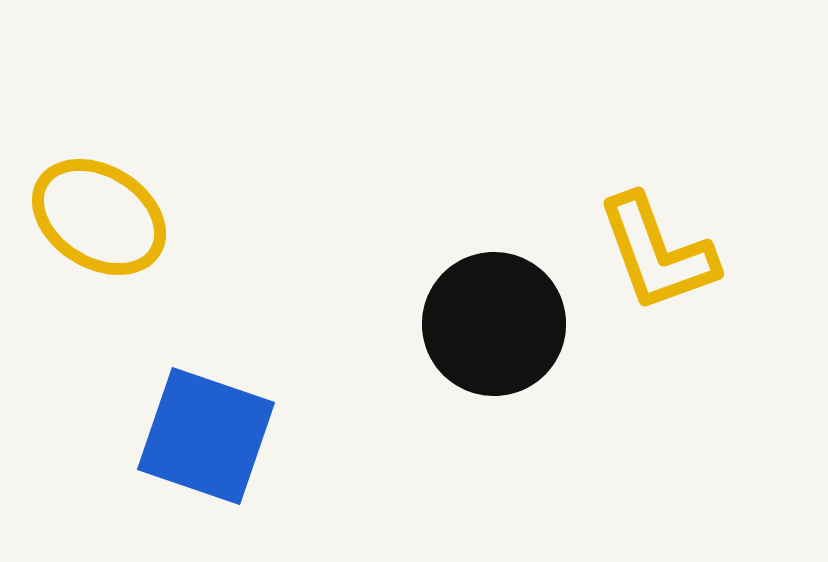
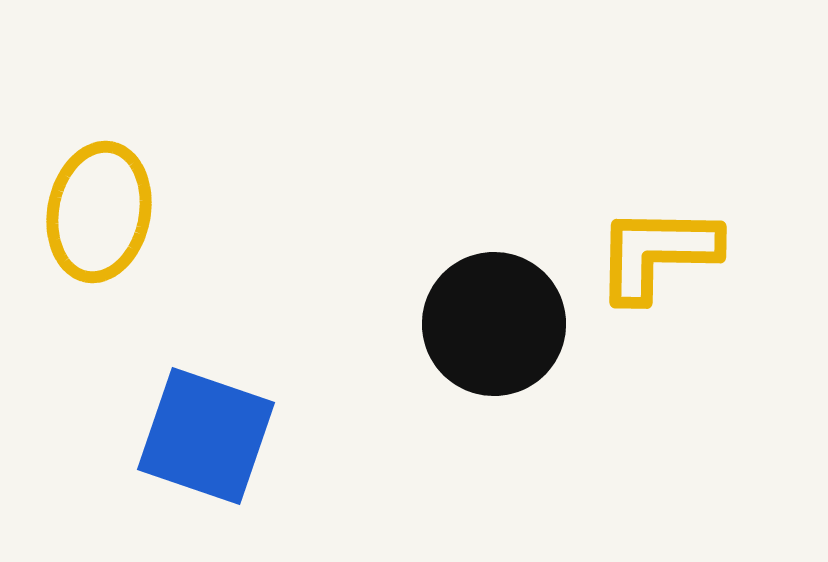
yellow ellipse: moved 5 px up; rotated 69 degrees clockwise
yellow L-shape: rotated 111 degrees clockwise
